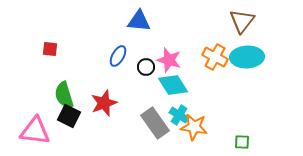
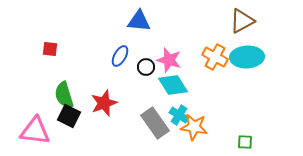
brown triangle: rotated 24 degrees clockwise
blue ellipse: moved 2 px right
green square: moved 3 px right
